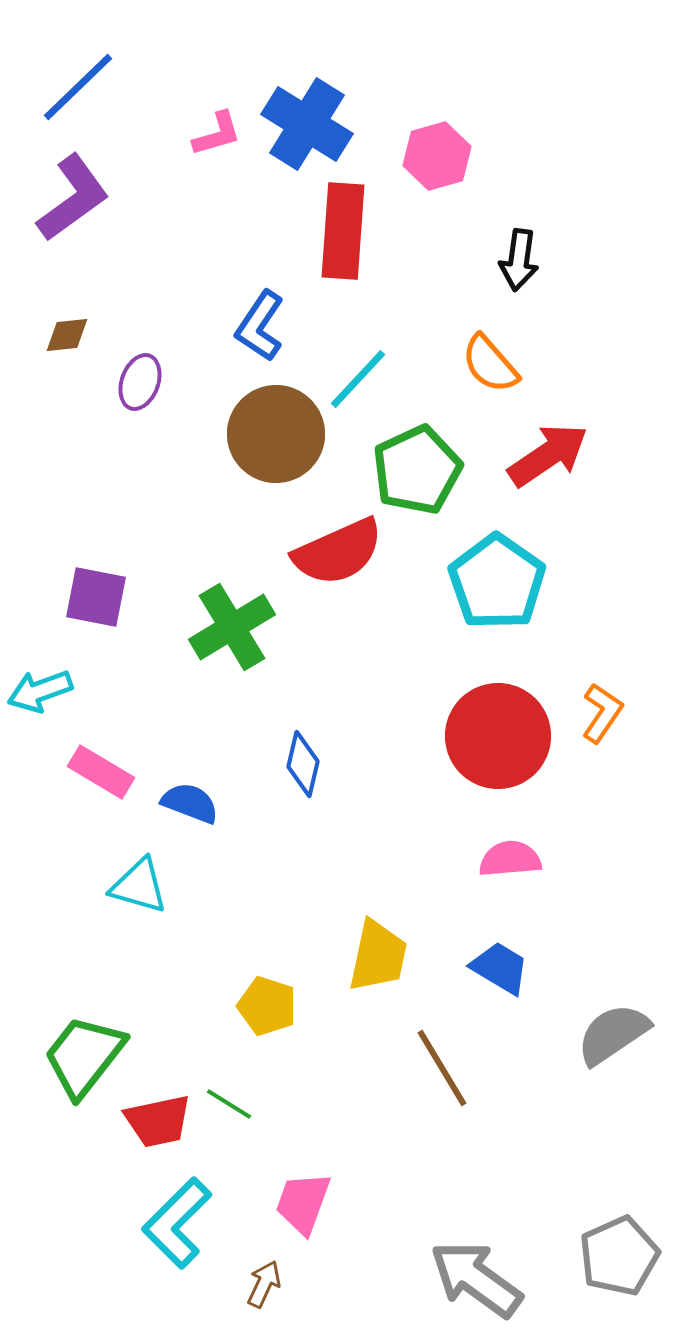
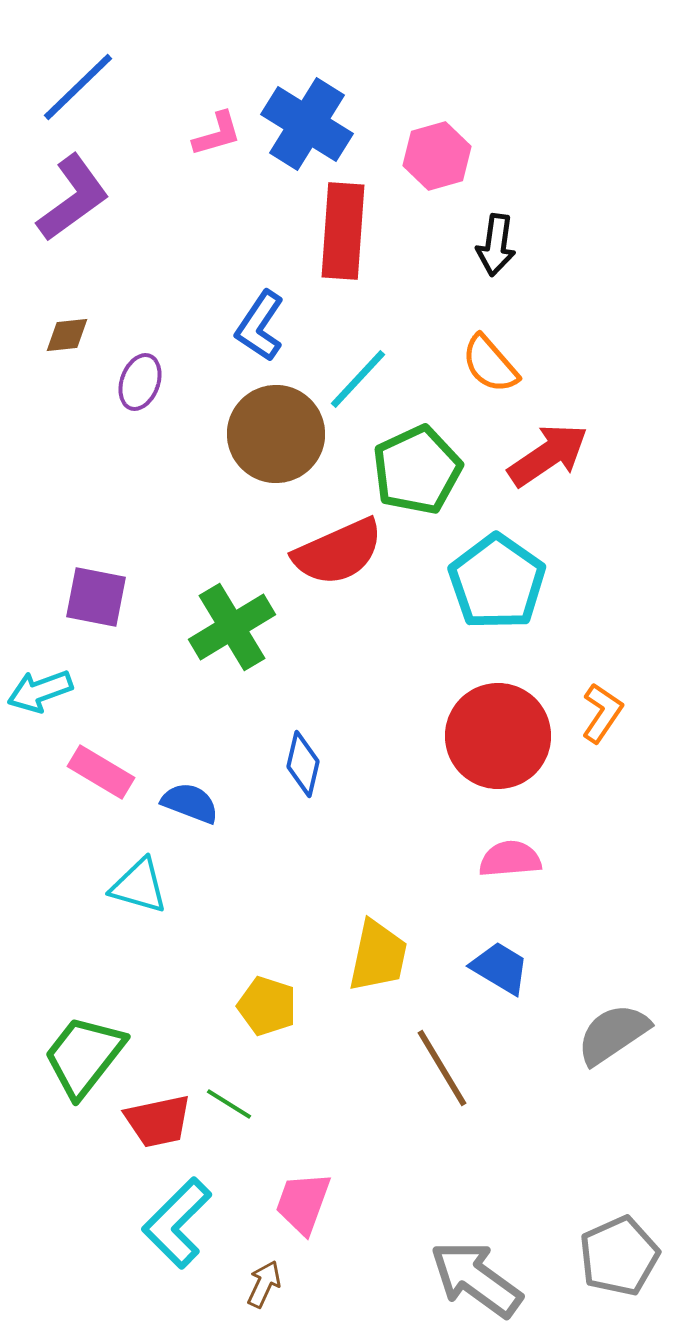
black arrow: moved 23 px left, 15 px up
